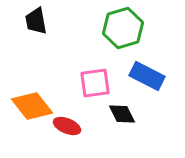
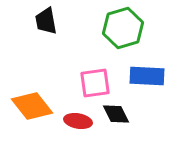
black trapezoid: moved 10 px right
blue rectangle: rotated 24 degrees counterclockwise
black diamond: moved 6 px left
red ellipse: moved 11 px right, 5 px up; rotated 12 degrees counterclockwise
